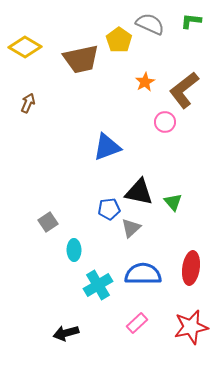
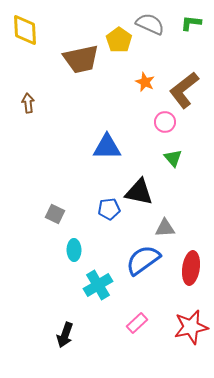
green L-shape: moved 2 px down
yellow diamond: moved 17 px up; rotated 56 degrees clockwise
orange star: rotated 18 degrees counterclockwise
brown arrow: rotated 30 degrees counterclockwise
blue triangle: rotated 20 degrees clockwise
green triangle: moved 44 px up
gray square: moved 7 px right, 8 px up; rotated 30 degrees counterclockwise
gray triangle: moved 34 px right; rotated 40 degrees clockwise
blue semicircle: moved 14 px up; rotated 36 degrees counterclockwise
black arrow: moved 1 px left, 2 px down; rotated 55 degrees counterclockwise
